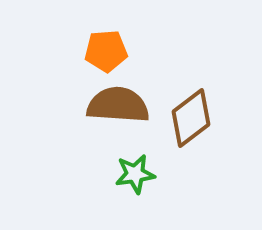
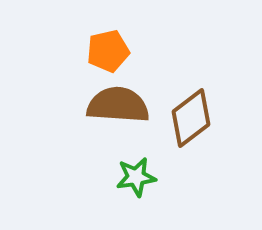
orange pentagon: moved 2 px right; rotated 9 degrees counterclockwise
green star: moved 1 px right, 3 px down
